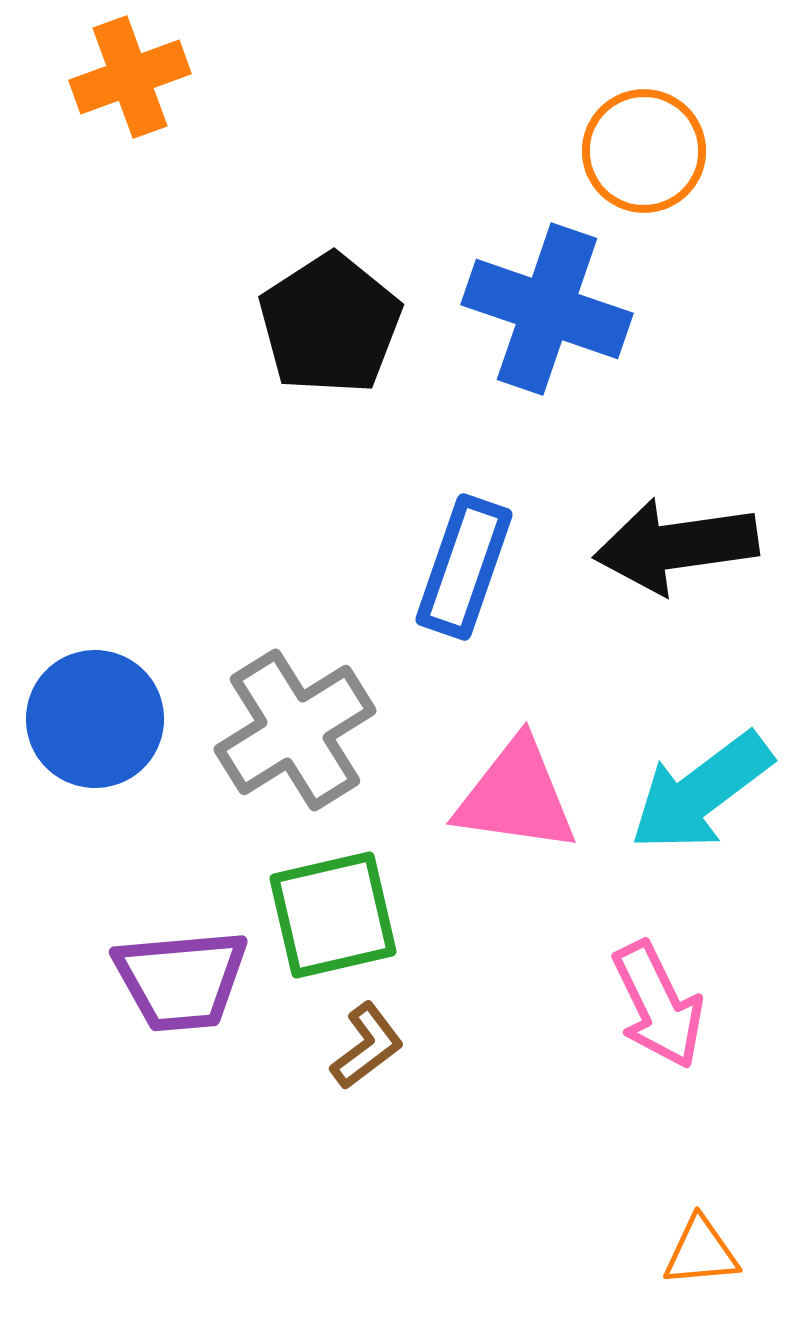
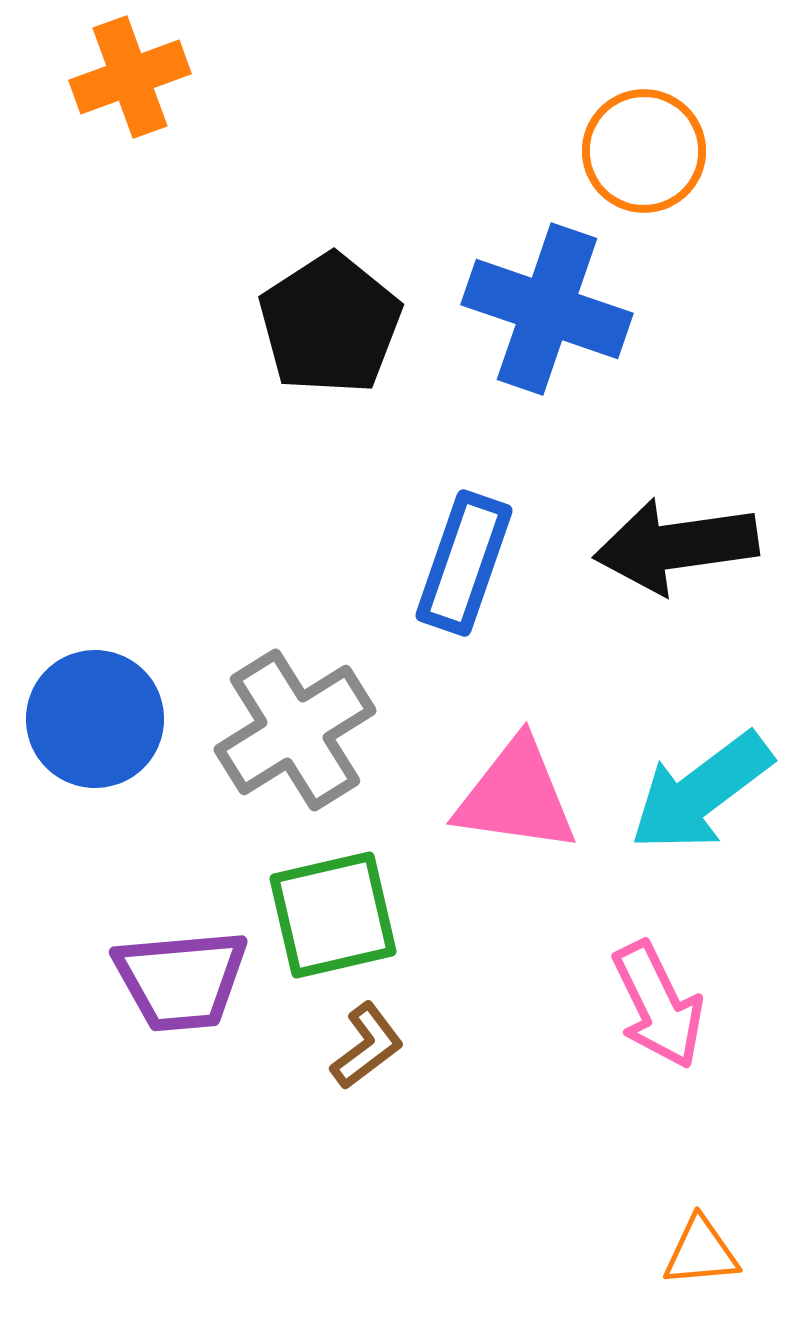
blue rectangle: moved 4 px up
